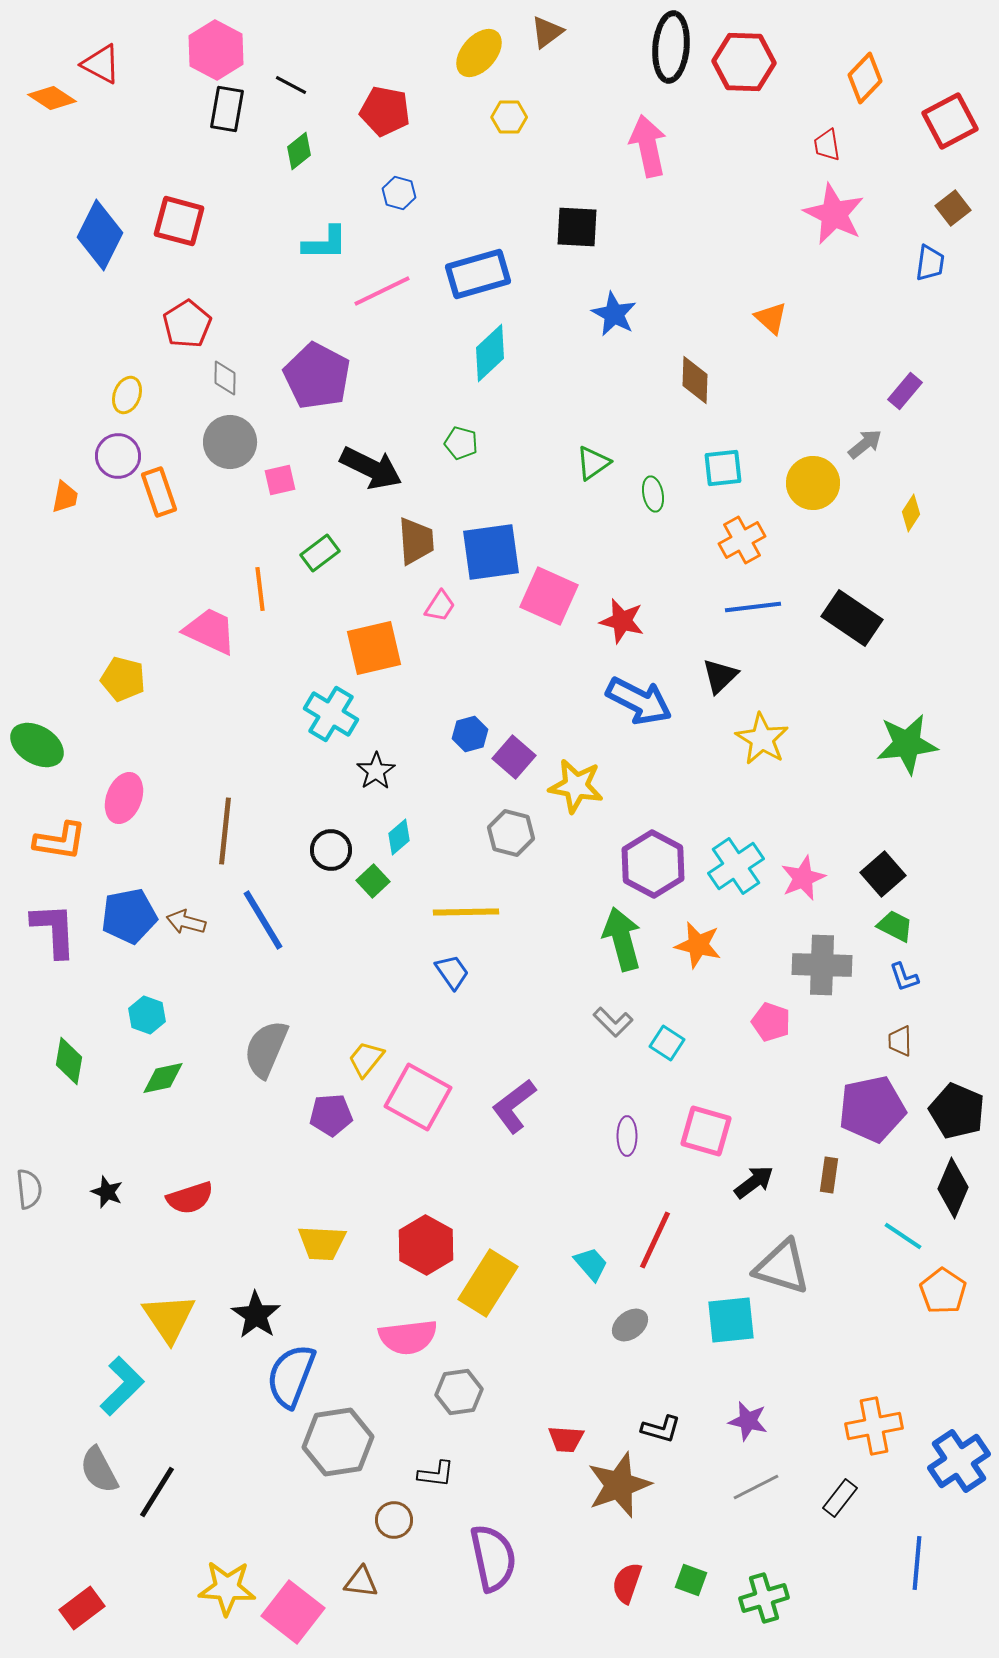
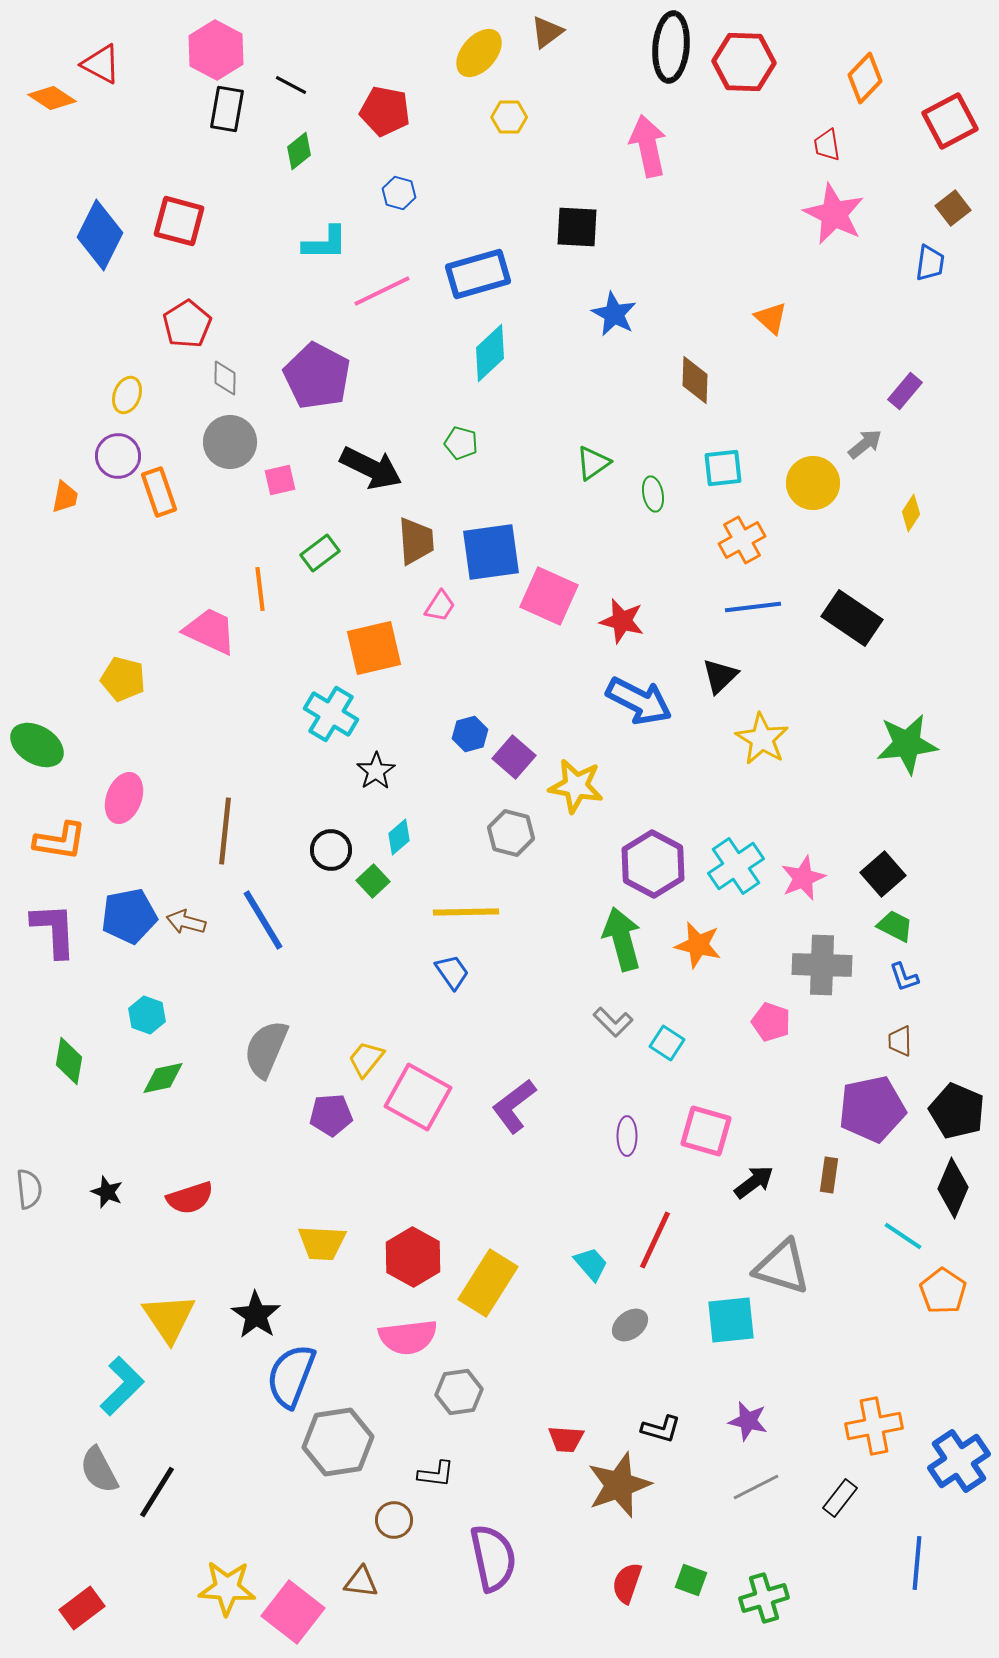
red hexagon at (426, 1245): moved 13 px left, 12 px down
